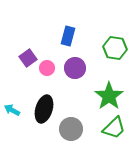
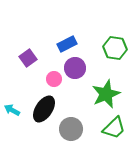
blue rectangle: moved 1 px left, 8 px down; rotated 48 degrees clockwise
pink circle: moved 7 px right, 11 px down
green star: moved 3 px left, 2 px up; rotated 12 degrees clockwise
black ellipse: rotated 16 degrees clockwise
